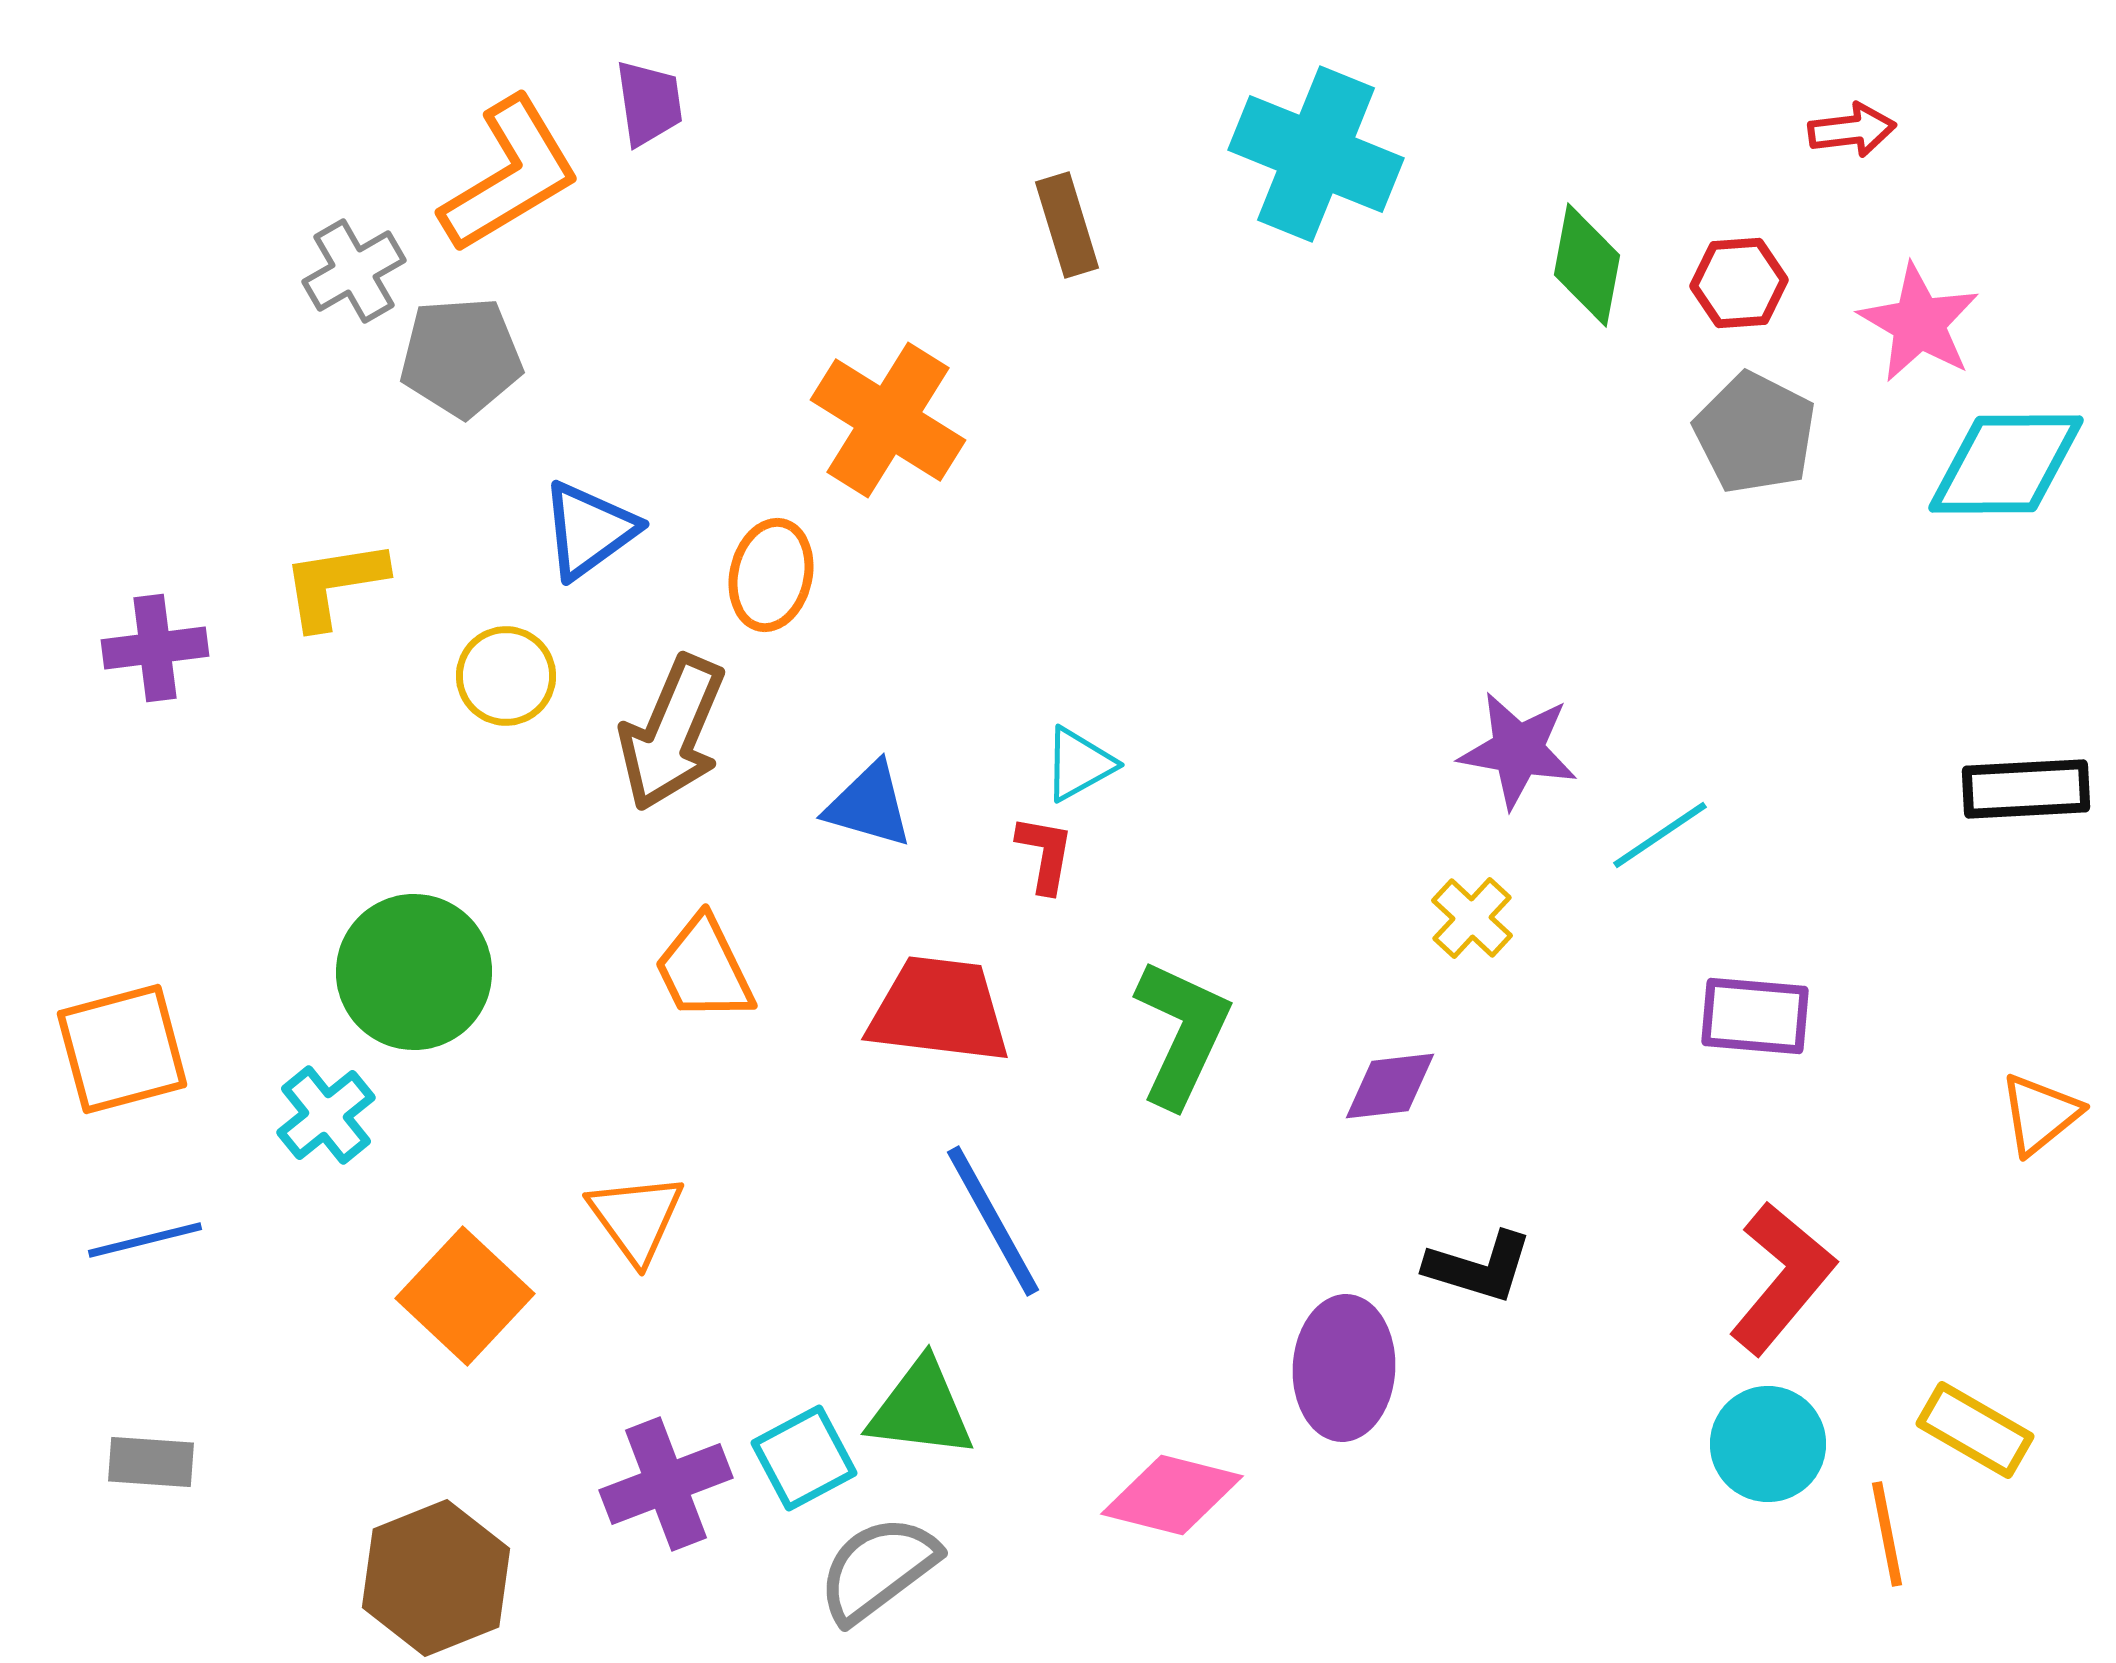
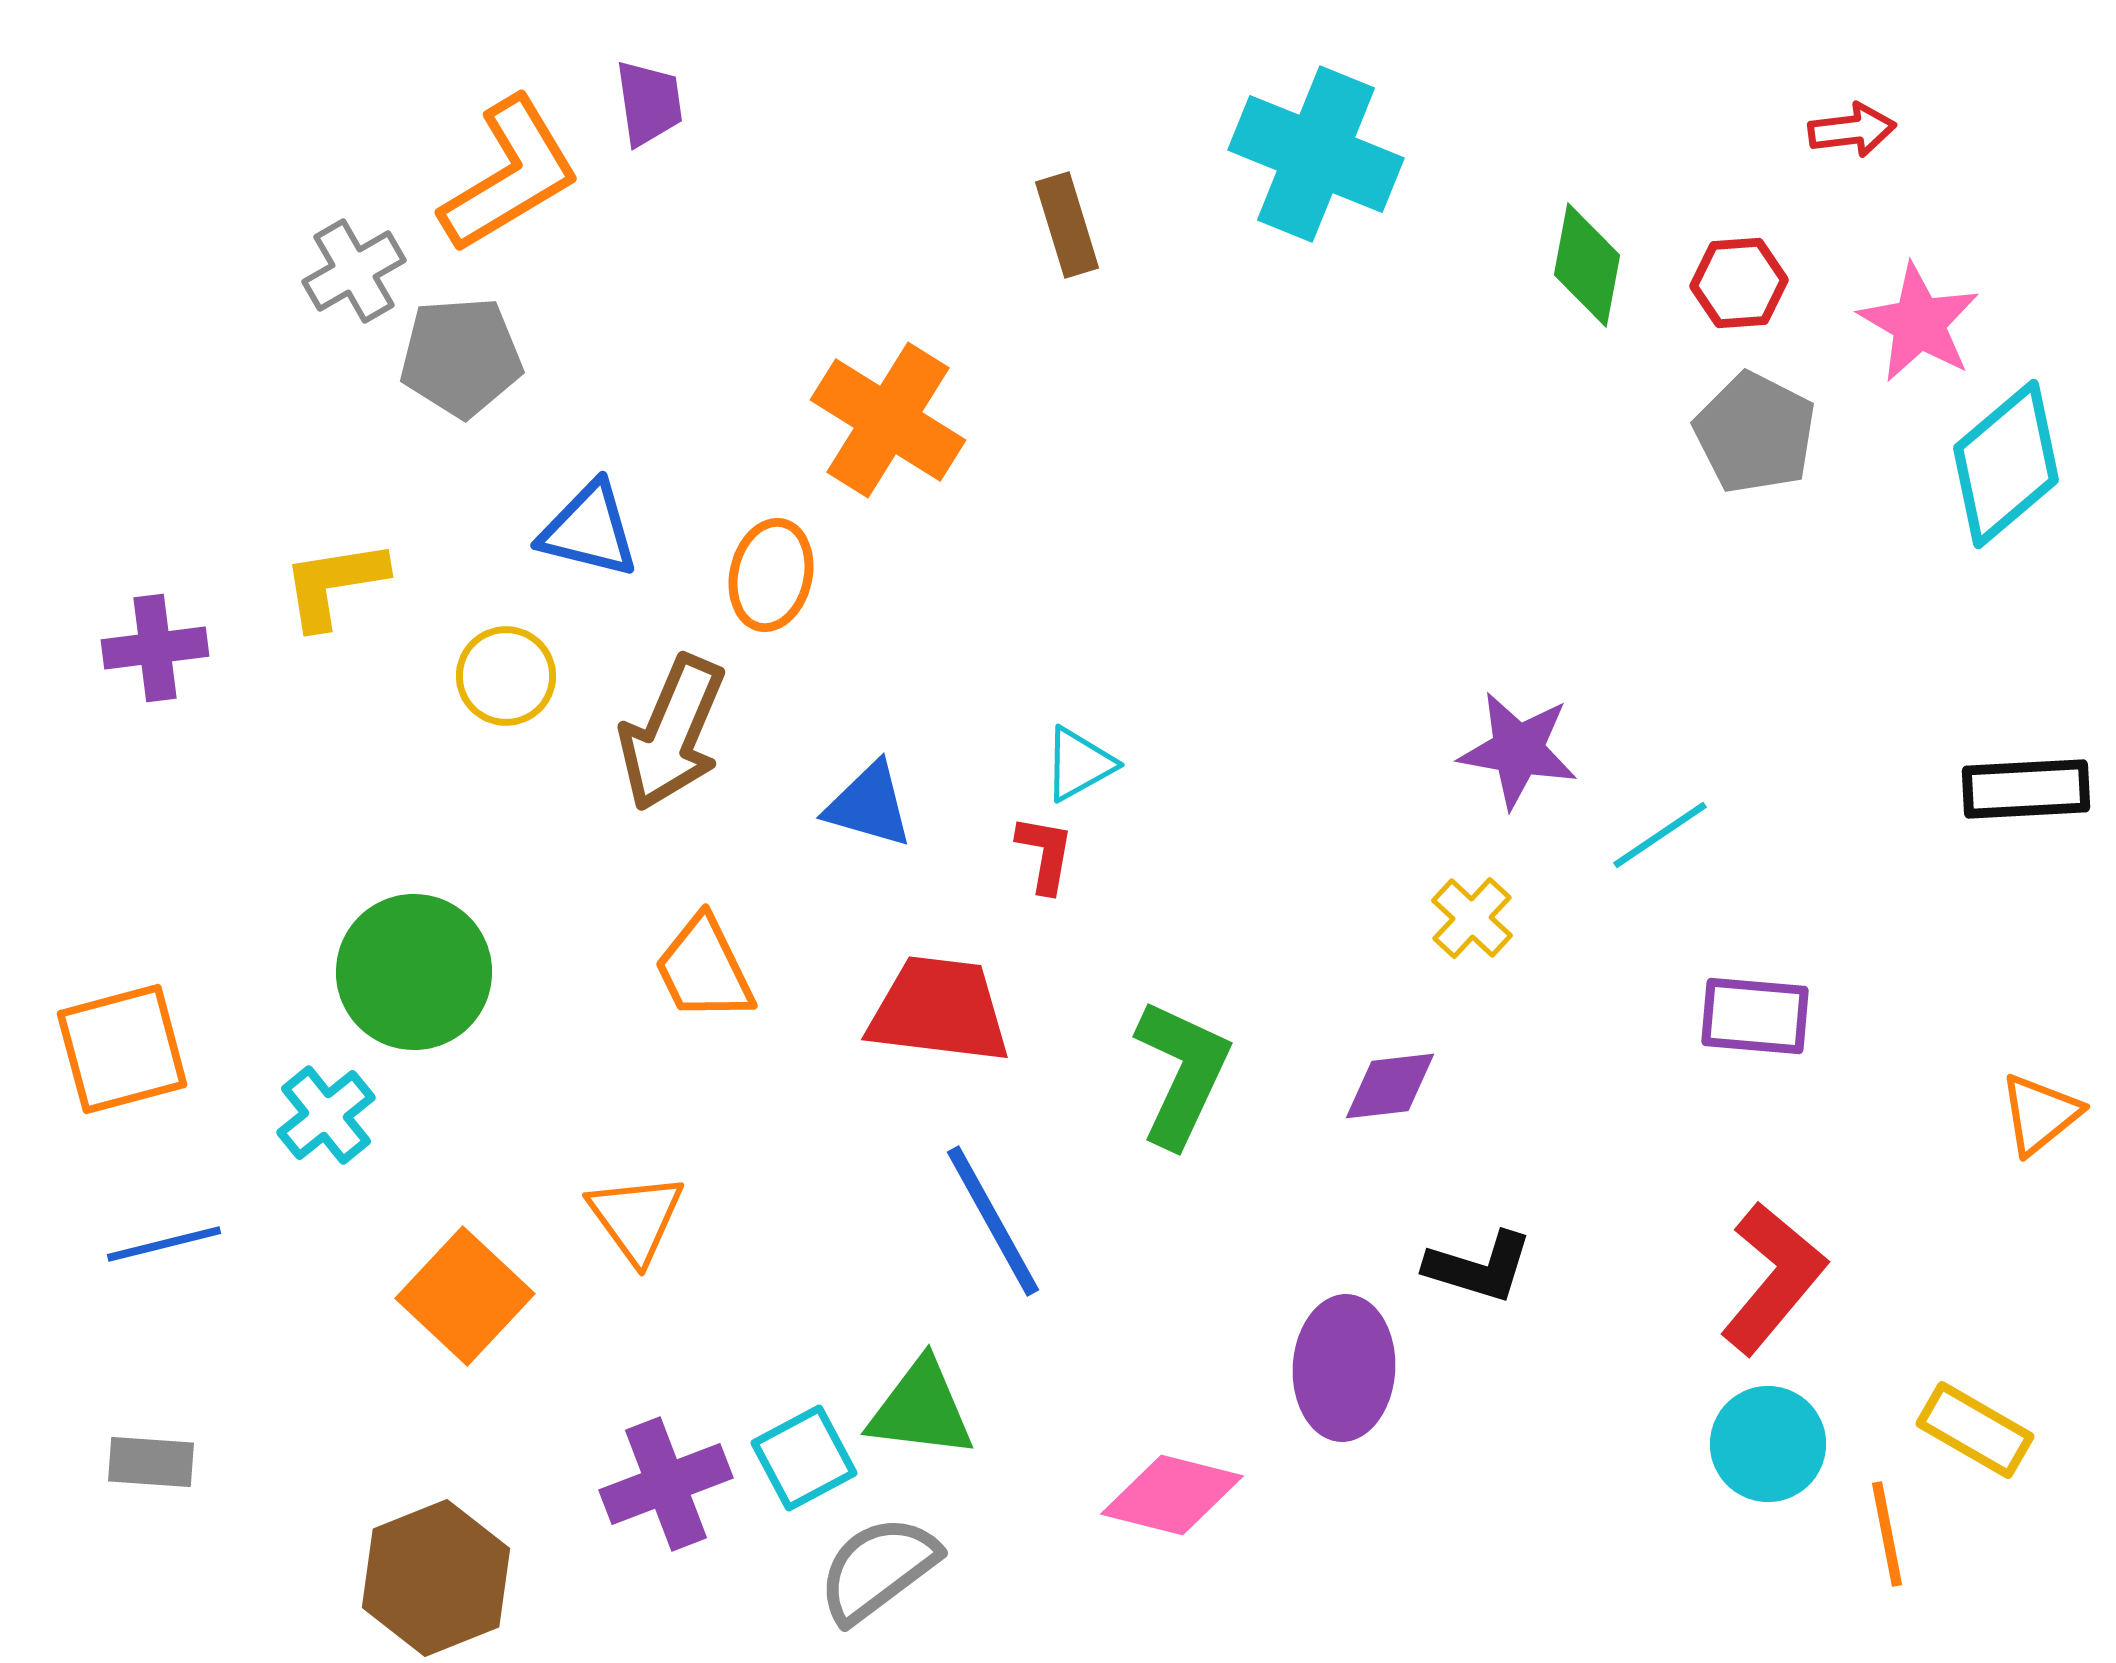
cyan diamond at (2006, 464): rotated 40 degrees counterclockwise
blue triangle at (589, 530): rotated 50 degrees clockwise
green L-shape at (1182, 1033): moved 40 px down
blue line at (145, 1240): moved 19 px right, 4 px down
red L-shape at (1782, 1278): moved 9 px left
